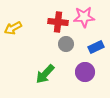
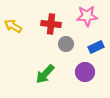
pink star: moved 3 px right, 1 px up
red cross: moved 7 px left, 2 px down
yellow arrow: moved 2 px up; rotated 60 degrees clockwise
